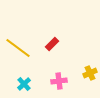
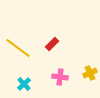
pink cross: moved 1 px right, 4 px up; rotated 14 degrees clockwise
